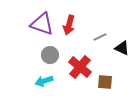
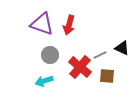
gray line: moved 18 px down
brown square: moved 2 px right, 6 px up
